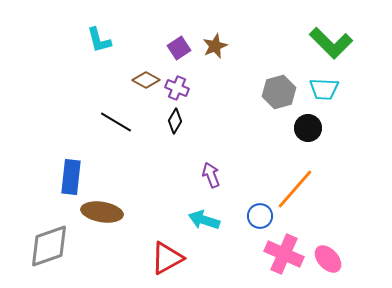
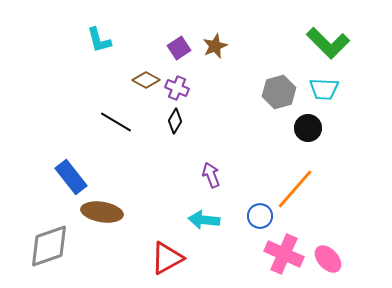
green L-shape: moved 3 px left
blue rectangle: rotated 44 degrees counterclockwise
cyan arrow: rotated 12 degrees counterclockwise
